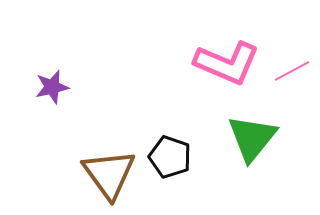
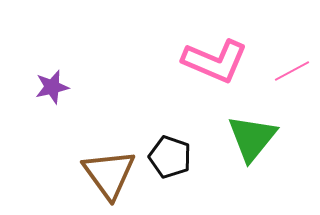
pink L-shape: moved 12 px left, 2 px up
